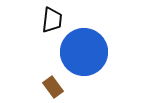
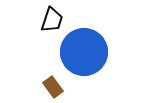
black trapezoid: rotated 12 degrees clockwise
